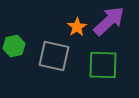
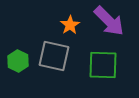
purple arrow: rotated 88 degrees clockwise
orange star: moved 7 px left, 2 px up
green hexagon: moved 4 px right, 15 px down; rotated 20 degrees counterclockwise
